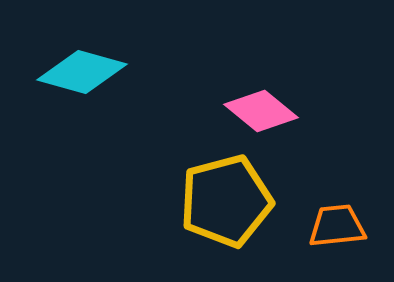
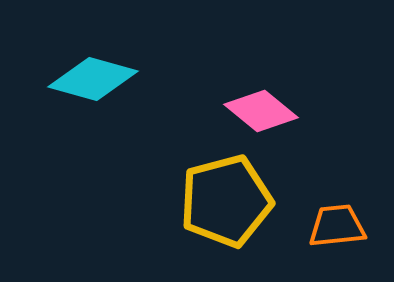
cyan diamond: moved 11 px right, 7 px down
